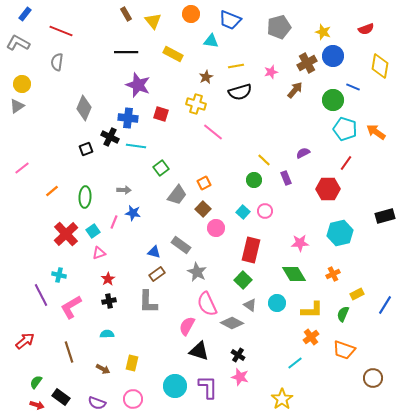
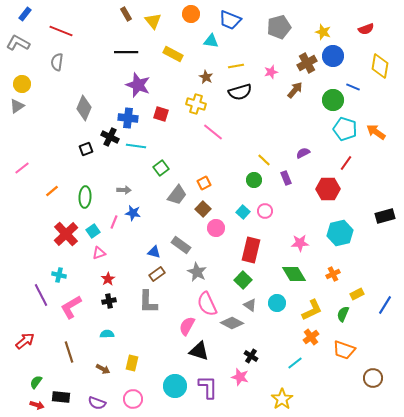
brown star at (206, 77): rotated 16 degrees counterclockwise
yellow L-shape at (312, 310): rotated 25 degrees counterclockwise
black cross at (238, 355): moved 13 px right, 1 px down
black rectangle at (61, 397): rotated 30 degrees counterclockwise
